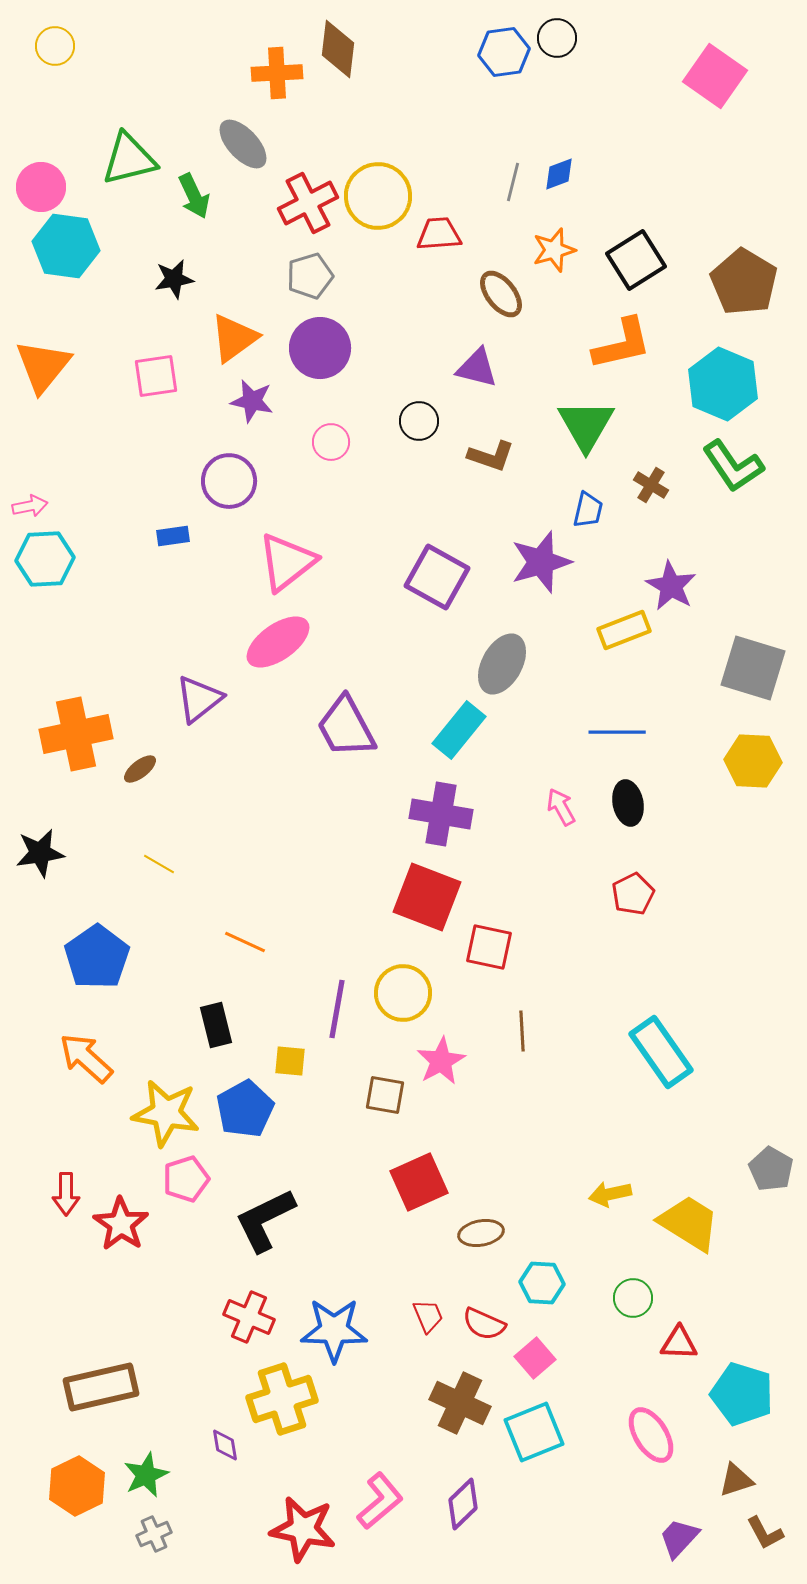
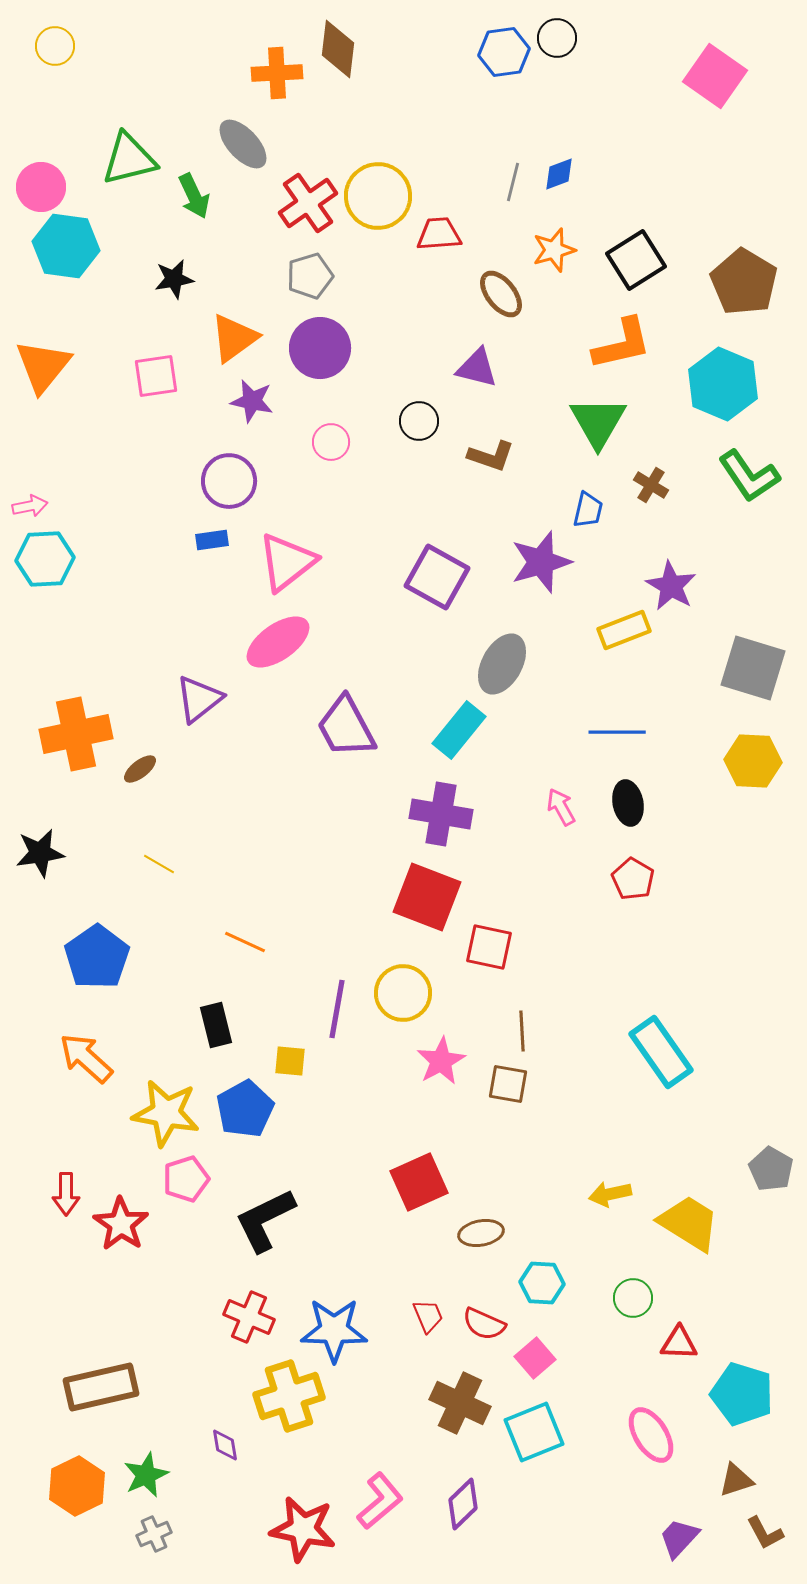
red cross at (308, 203): rotated 8 degrees counterclockwise
green triangle at (586, 425): moved 12 px right, 3 px up
green L-shape at (733, 466): moved 16 px right, 10 px down
blue rectangle at (173, 536): moved 39 px right, 4 px down
red pentagon at (633, 894): moved 15 px up; rotated 15 degrees counterclockwise
brown square at (385, 1095): moved 123 px right, 11 px up
yellow cross at (282, 1399): moved 7 px right, 3 px up
